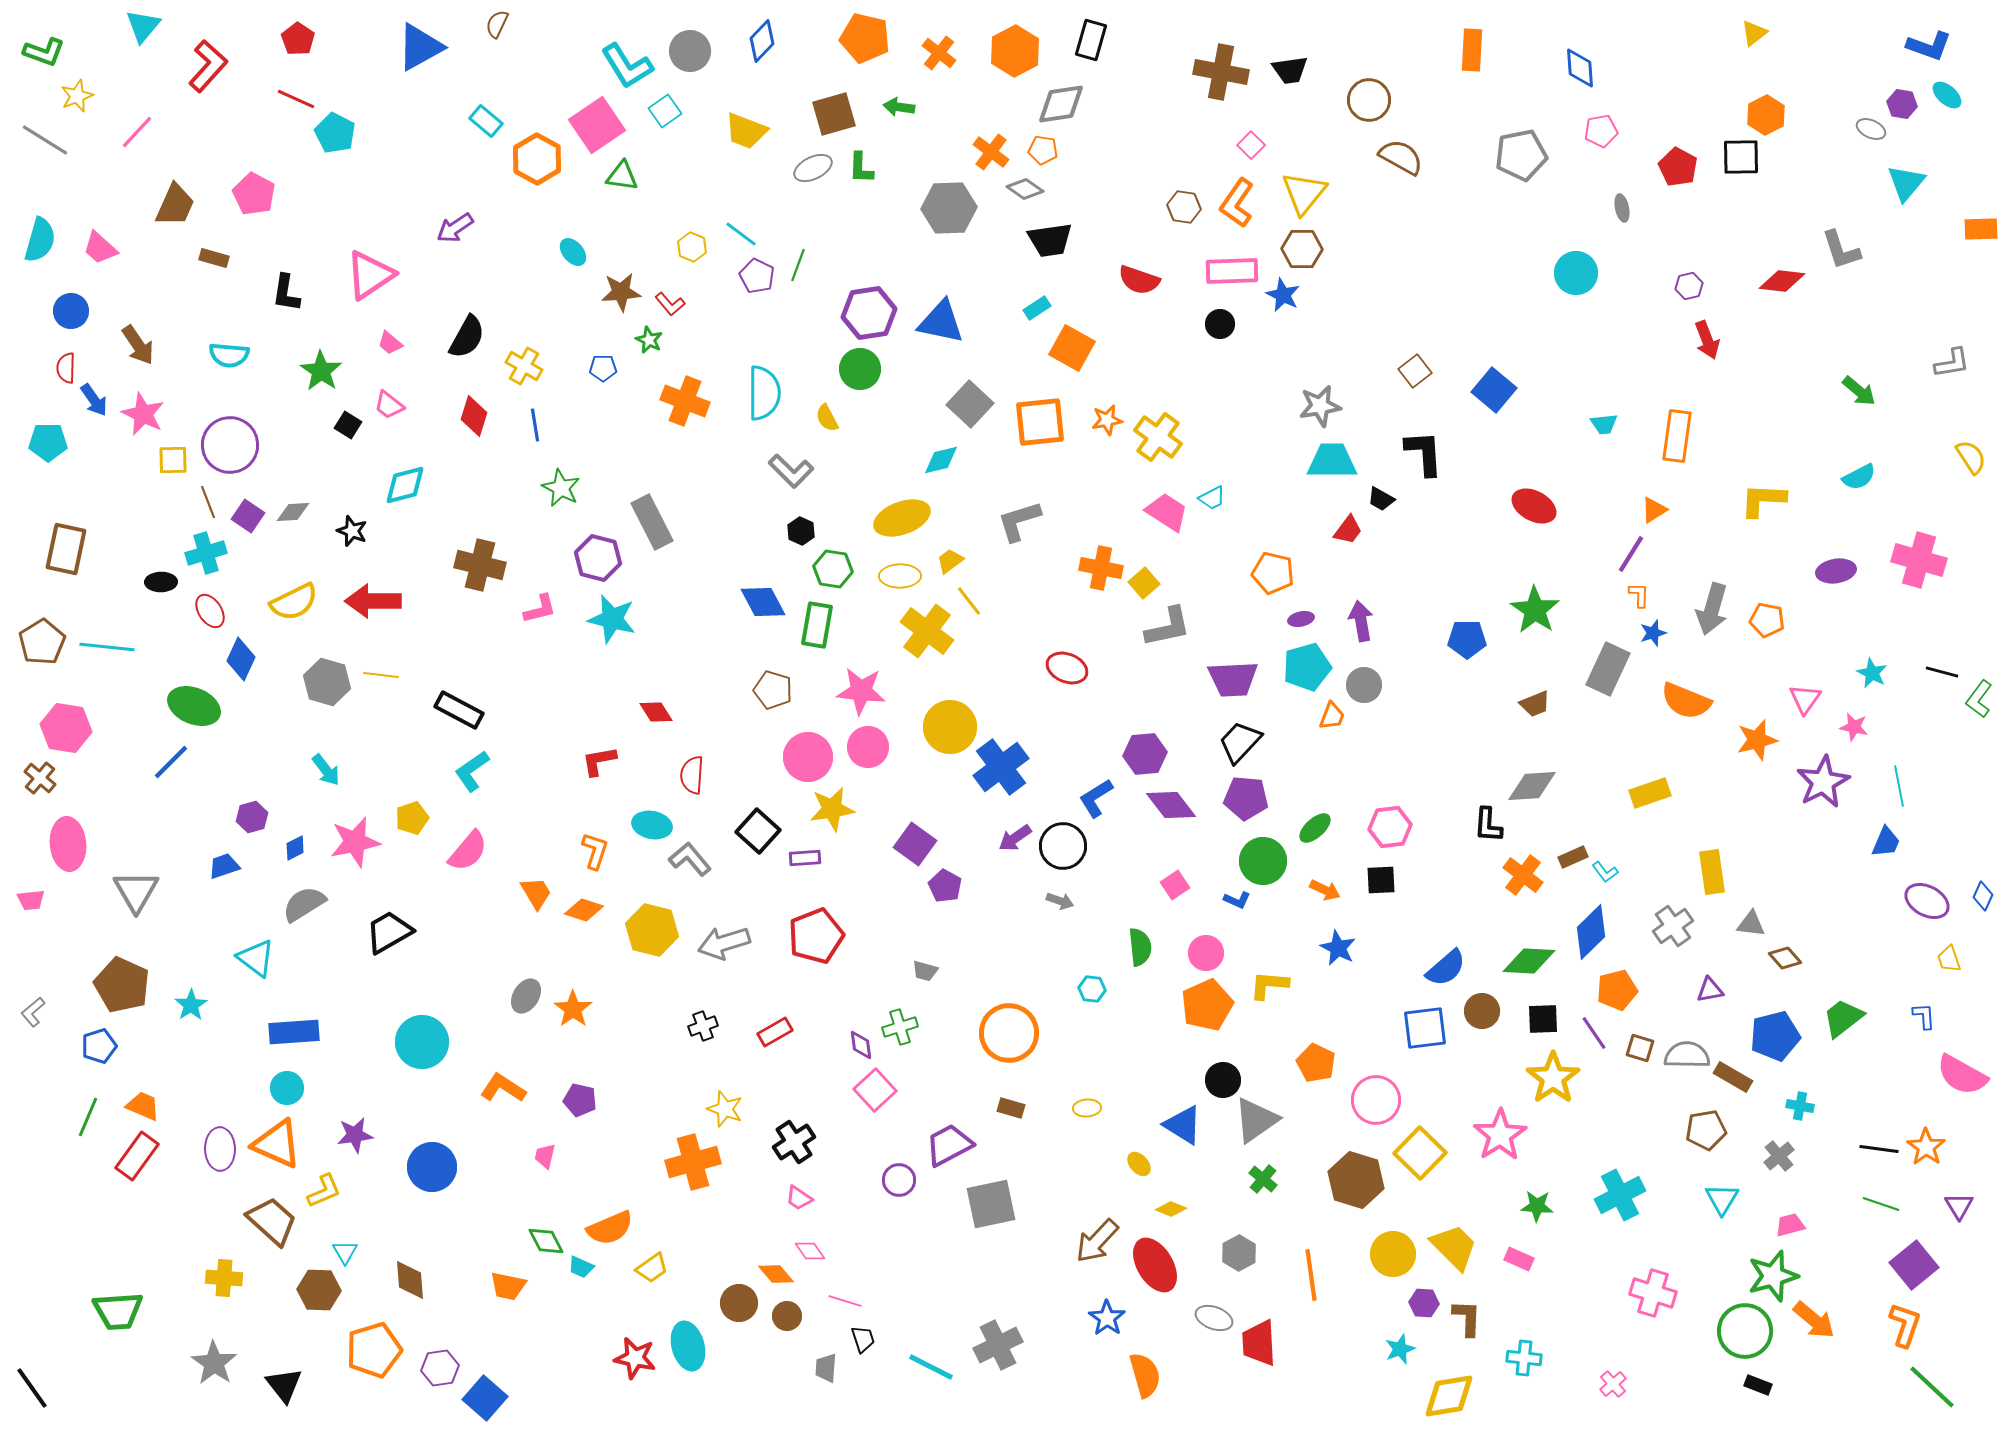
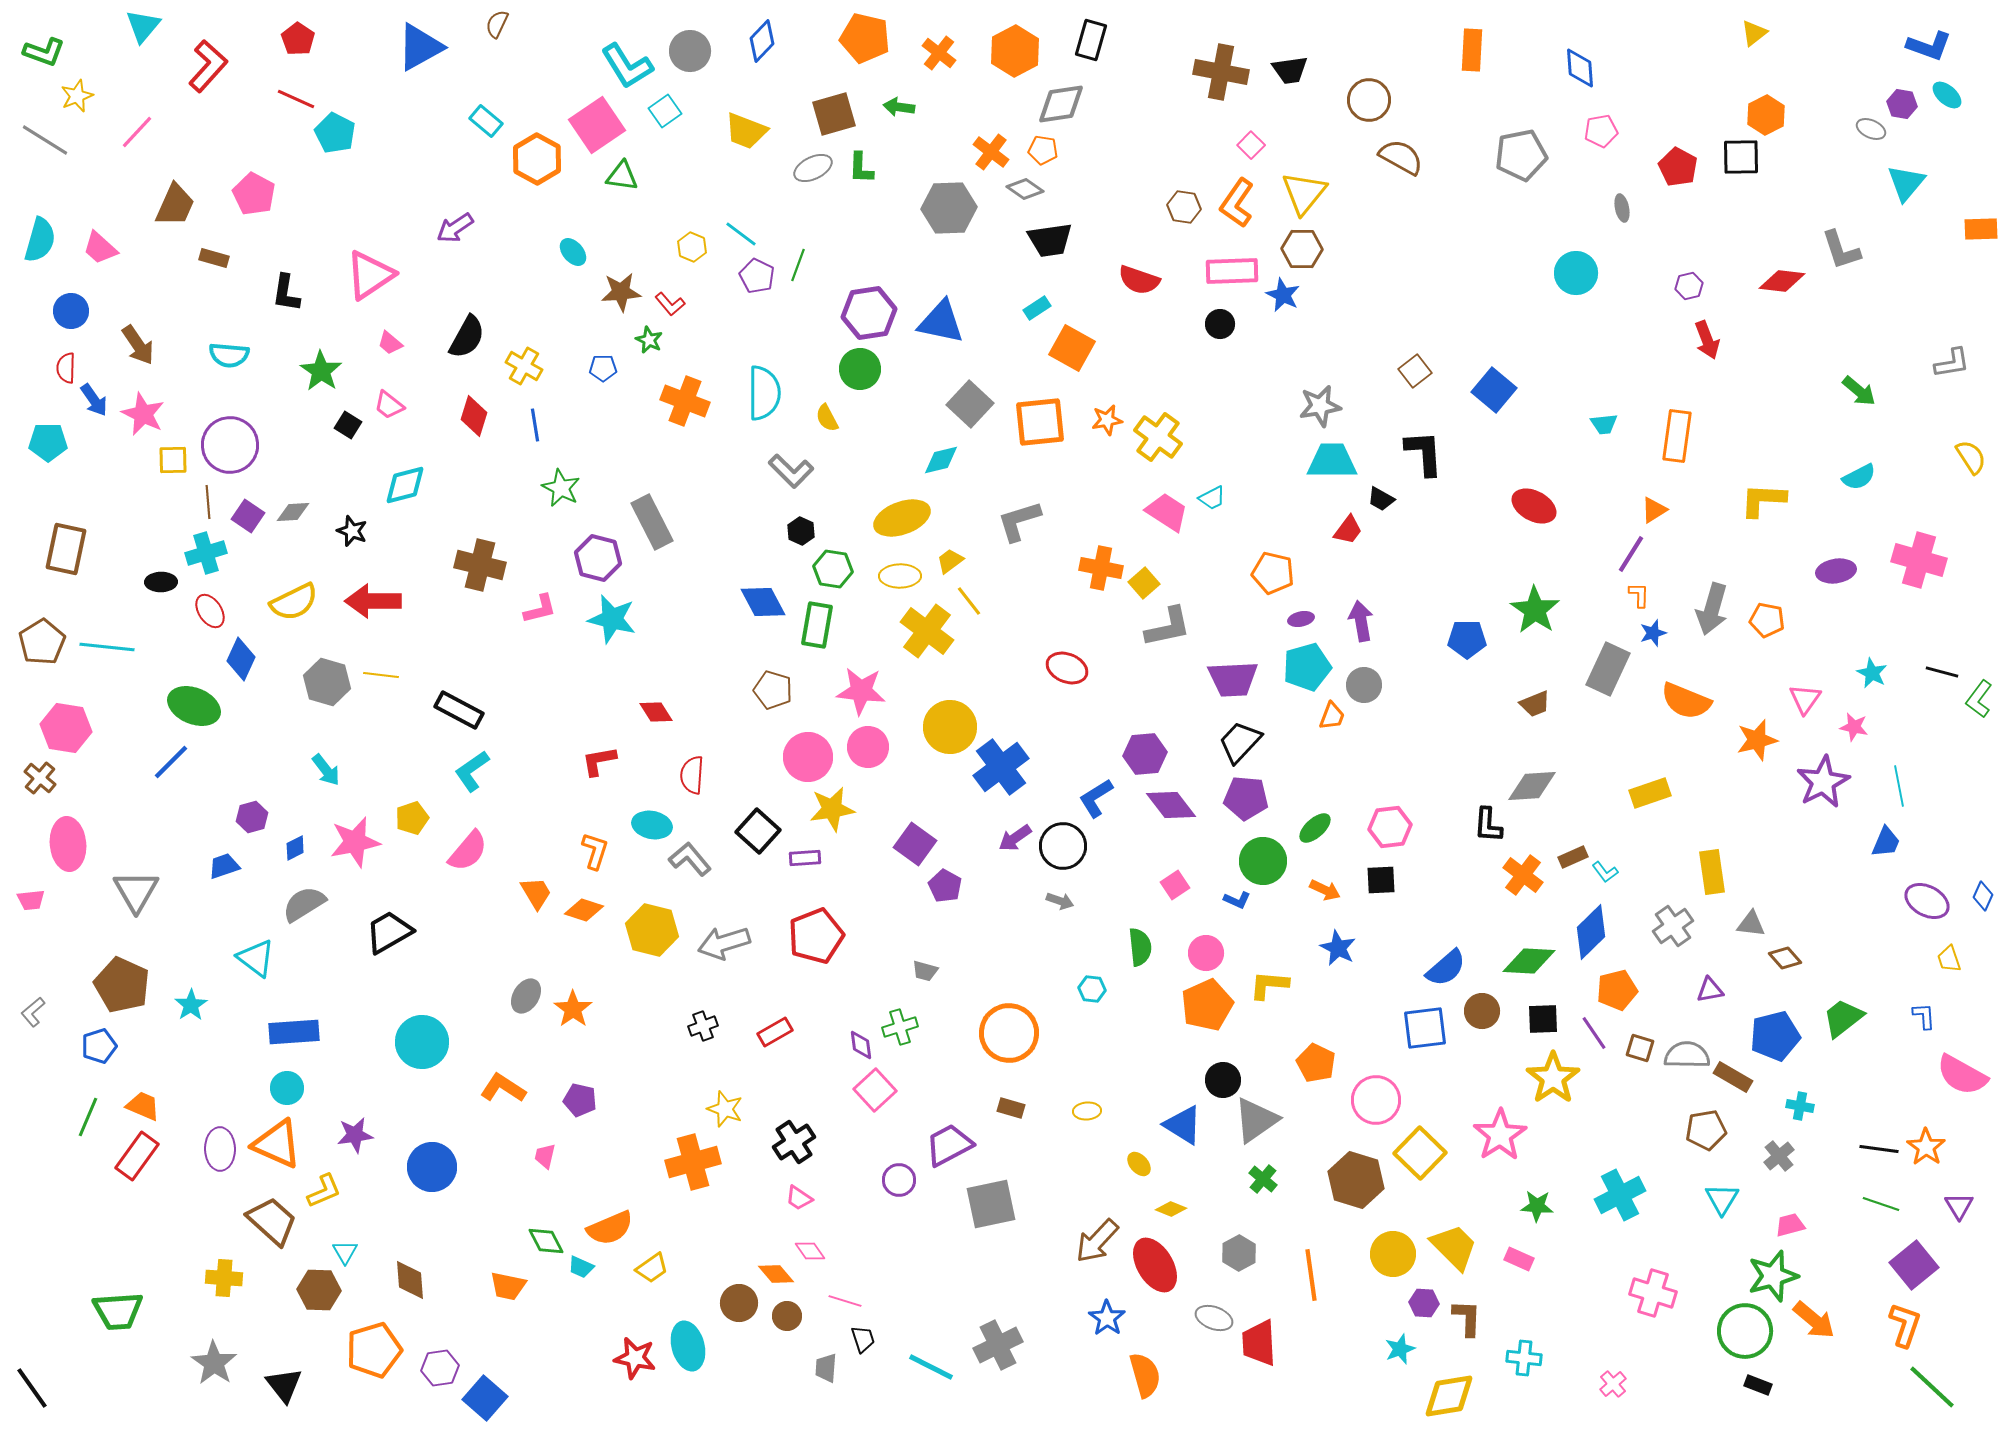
brown line at (208, 502): rotated 16 degrees clockwise
yellow ellipse at (1087, 1108): moved 3 px down
